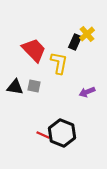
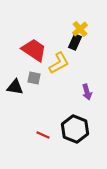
yellow cross: moved 7 px left, 5 px up
red trapezoid: rotated 12 degrees counterclockwise
yellow L-shape: rotated 50 degrees clockwise
gray square: moved 8 px up
purple arrow: rotated 84 degrees counterclockwise
black hexagon: moved 13 px right, 4 px up
